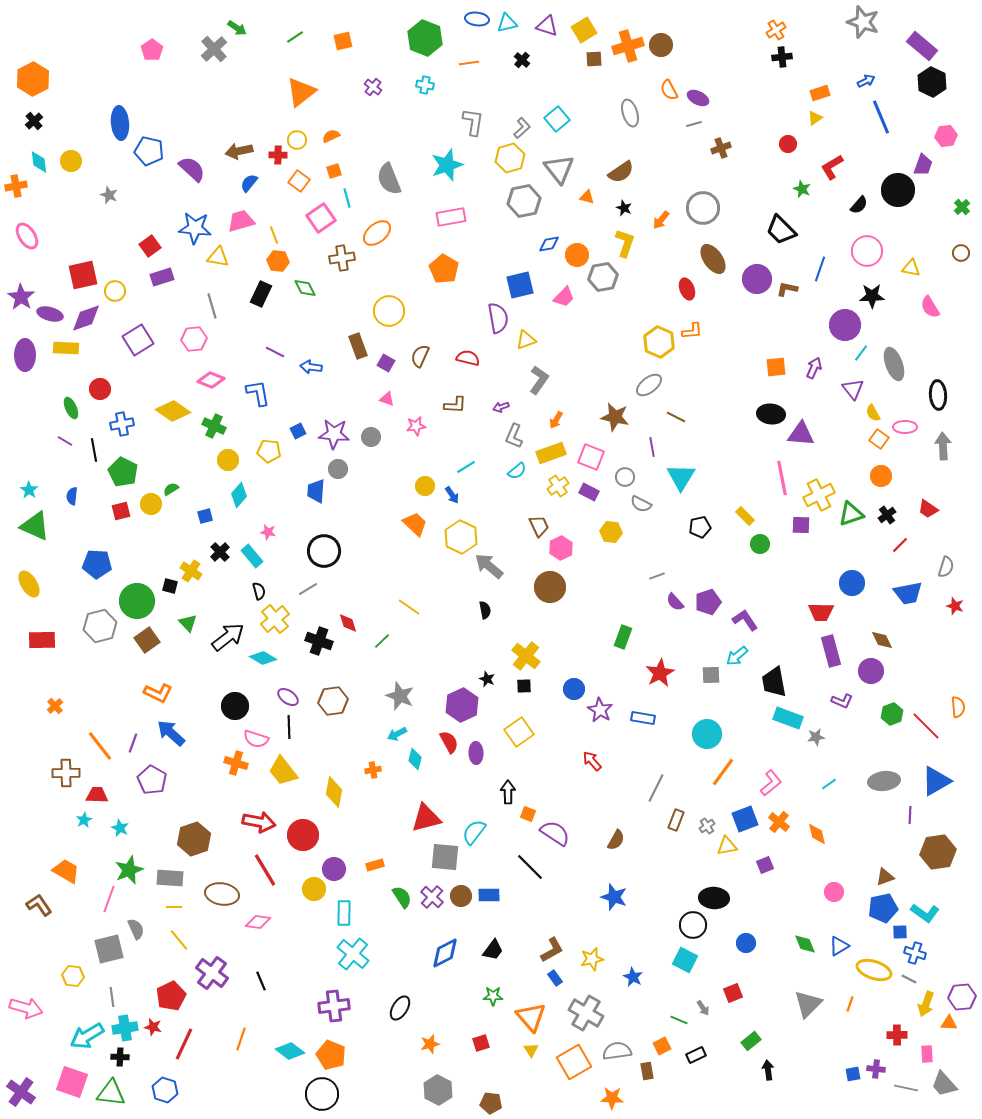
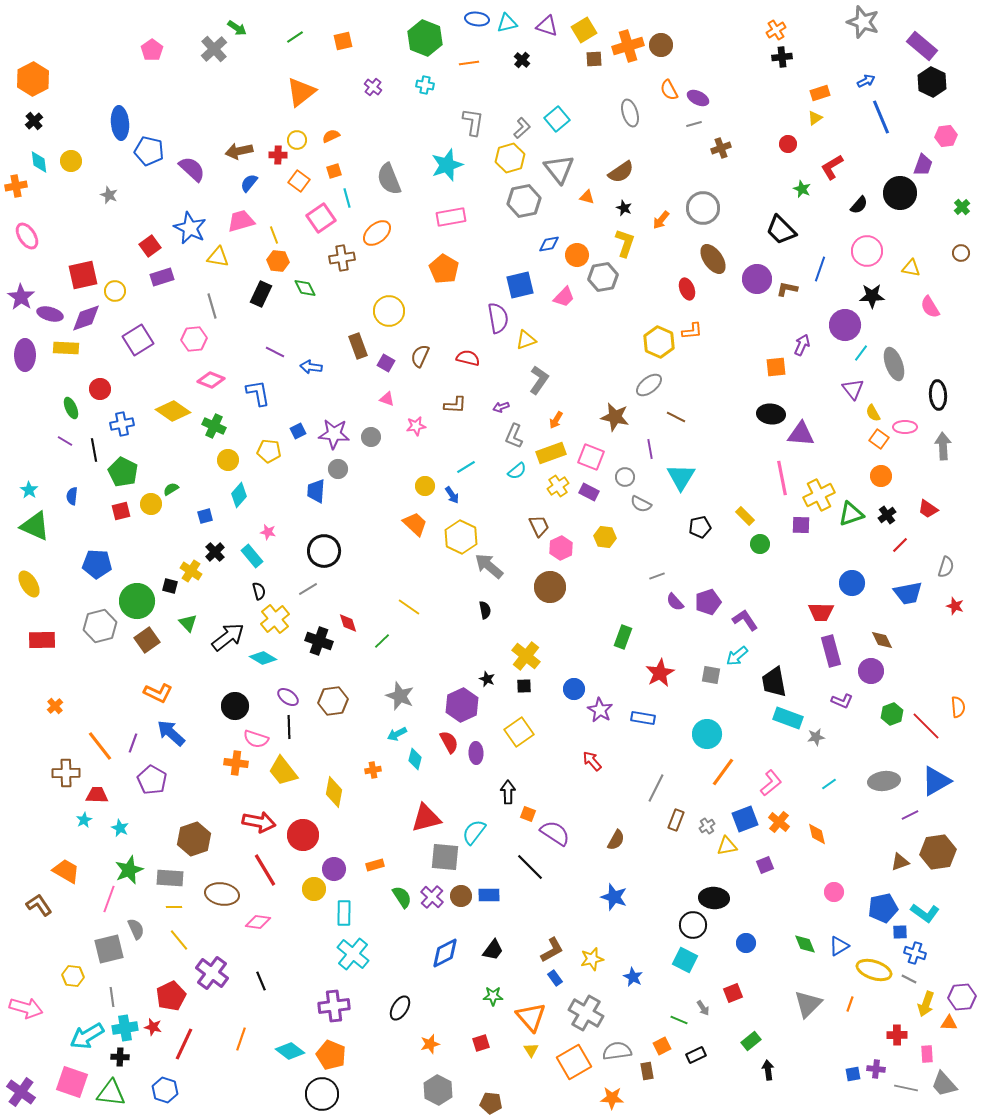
black circle at (898, 190): moved 2 px right, 3 px down
blue star at (195, 228): moved 5 px left; rotated 20 degrees clockwise
purple arrow at (814, 368): moved 12 px left, 23 px up
purple line at (652, 447): moved 2 px left, 2 px down
yellow hexagon at (611, 532): moved 6 px left, 5 px down
black cross at (220, 552): moved 5 px left
gray square at (711, 675): rotated 12 degrees clockwise
orange cross at (236, 763): rotated 10 degrees counterclockwise
purple line at (910, 815): rotated 60 degrees clockwise
brown triangle at (885, 877): moved 15 px right, 15 px up
